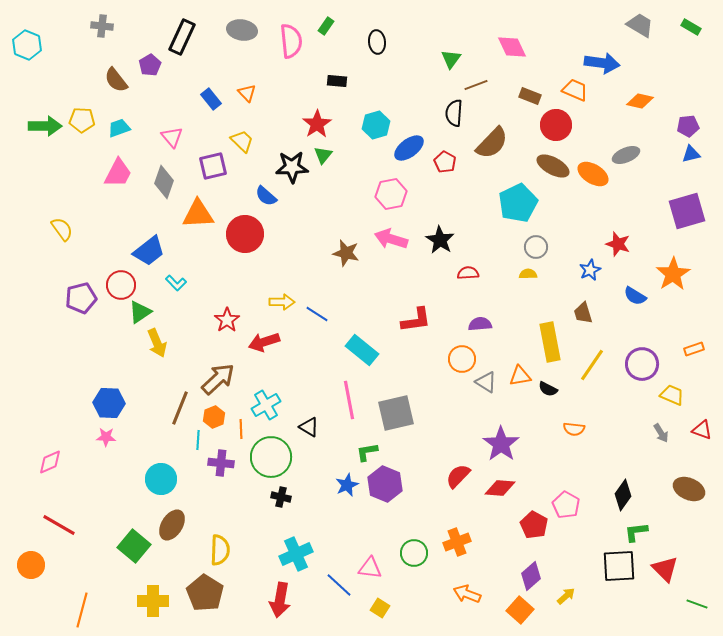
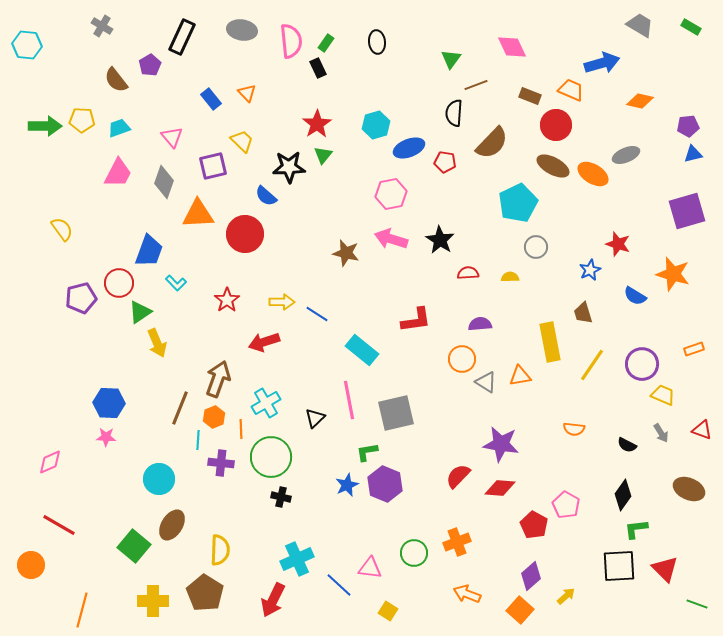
gray cross at (102, 26): rotated 25 degrees clockwise
green rectangle at (326, 26): moved 17 px down
cyan hexagon at (27, 45): rotated 16 degrees counterclockwise
blue arrow at (602, 63): rotated 24 degrees counterclockwise
black rectangle at (337, 81): moved 19 px left, 13 px up; rotated 60 degrees clockwise
orange trapezoid at (575, 90): moved 4 px left
blue ellipse at (409, 148): rotated 16 degrees clockwise
blue triangle at (691, 154): moved 2 px right
red pentagon at (445, 162): rotated 20 degrees counterclockwise
black star at (292, 167): moved 3 px left
blue trapezoid at (149, 251): rotated 32 degrees counterclockwise
yellow semicircle at (528, 274): moved 18 px left, 3 px down
orange star at (673, 274): rotated 24 degrees counterclockwise
red circle at (121, 285): moved 2 px left, 2 px up
red star at (227, 320): moved 20 px up
brown arrow at (218, 379): rotated 27 degrees counterclockwise
black semicircle at (548, 389): moved 79 px right, 56 px down
yellow trapezoid at (672, 395): moved 9 px left
cyan cross at (266, 405): moved 2 px up
black triangle at (309, 427): moved 6 px right, 9 px up; rotated 45 degrees clockwise
purple star at (501, 444): rotated 27 degrees counterclockwise
cyan circle at (161, 479): moved 2 px left
green L-shape at (636, 532): moved 3 px up
cyan cross at (296, 554): moved 1 px right, 5 px down
red arrow at (280, 600): moved 7 px left; rotated 16 degrees clockwise
yellow square at (380, 608): moved 8 px right, 3 px down
